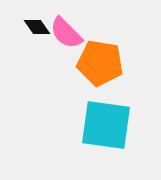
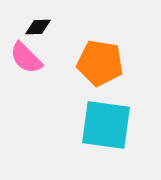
black diamond: moved 1 px right; rotated 56 degrees counterclockwise
pink semicircle: moved 40 px left, 25 px down
